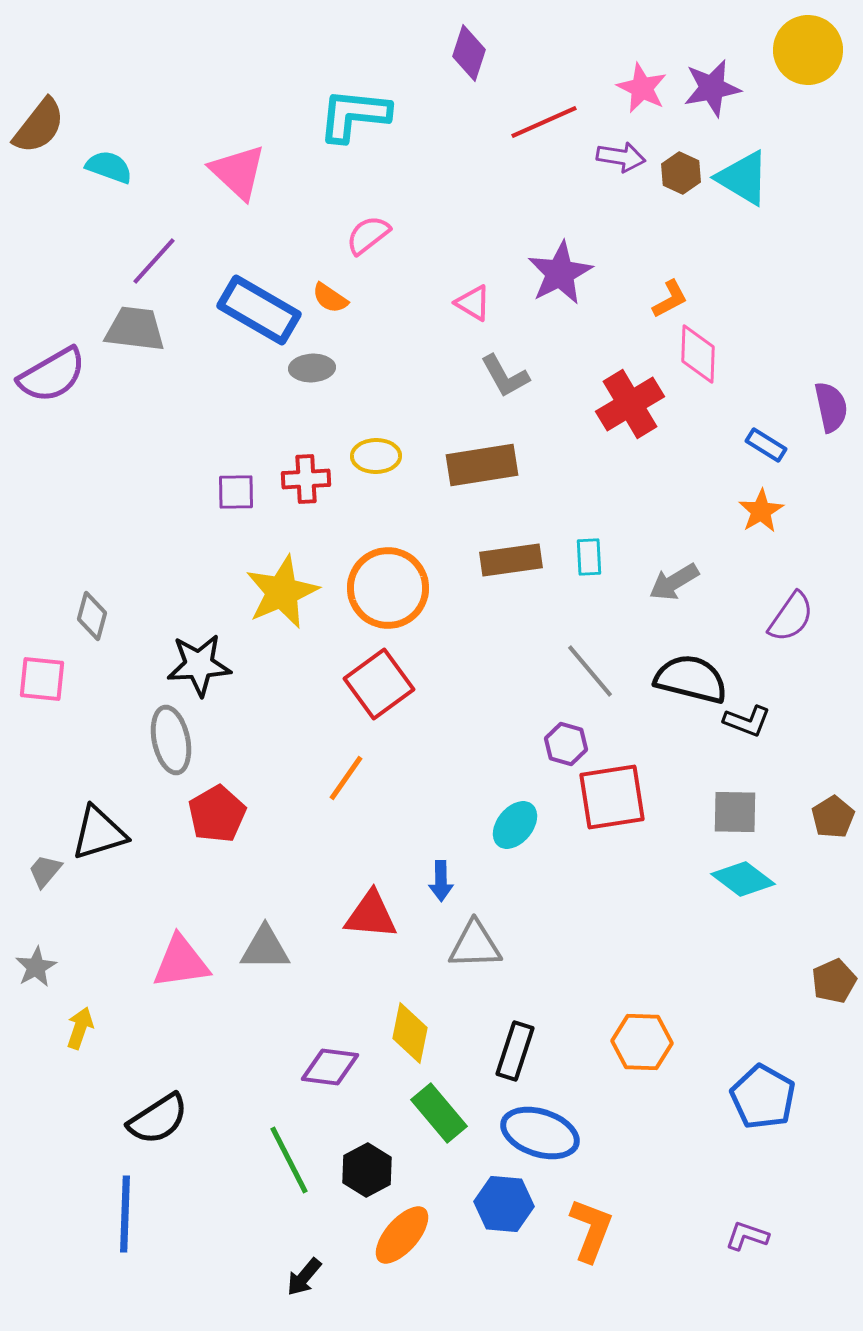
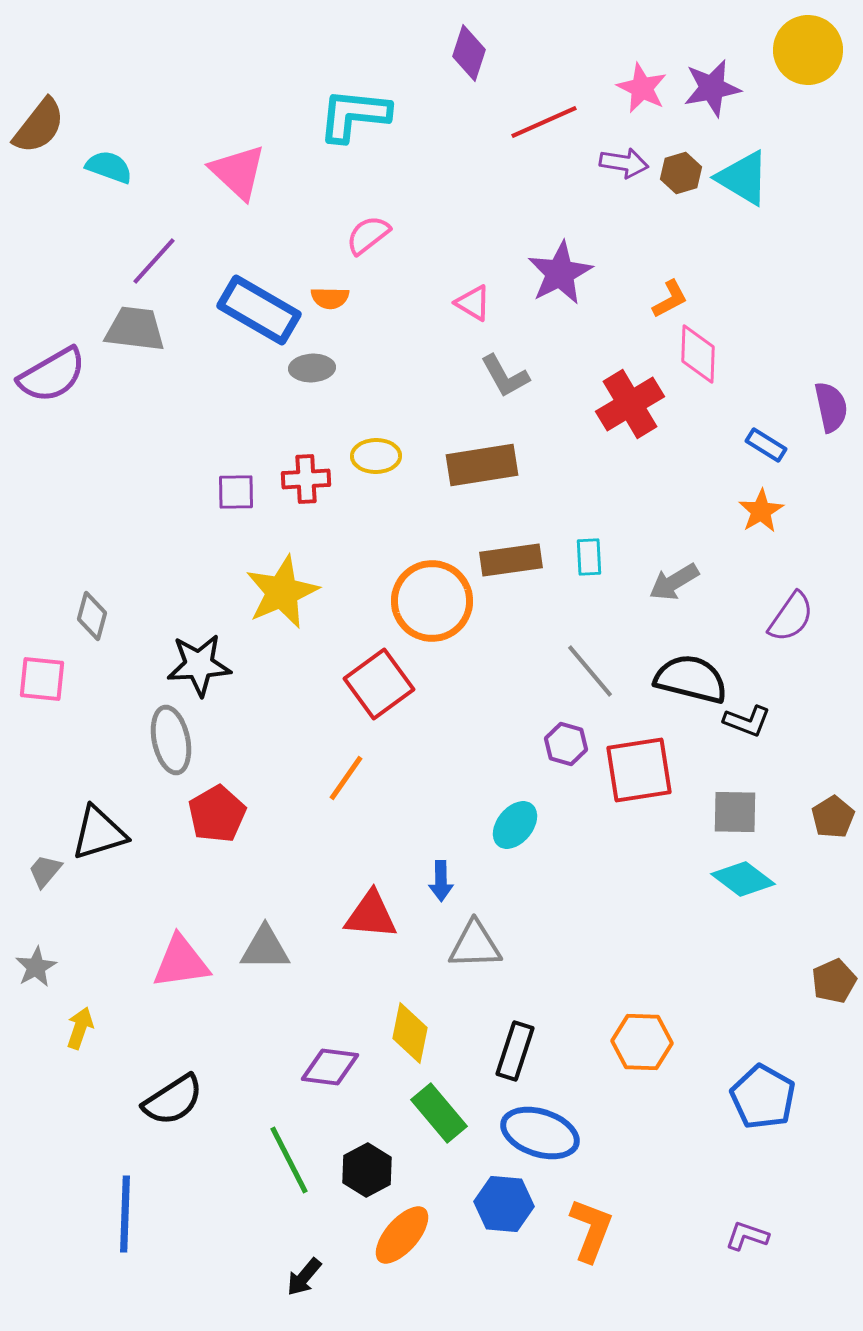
purple arrow at (621, 157): moved 3 px right, 6 px down
brown hexagon at (681, 173): rotated 18 degrees clockwise
orange semicircle at (330, 298): rotated 33 degrees counterclockwise
orange circle at (388, 588): moved 44 px right, 13 px down
red square at (612, 797): moved 27 px right, 27 px up
black semicircle at (158, 1119): moved 15 px right, 19 px up
